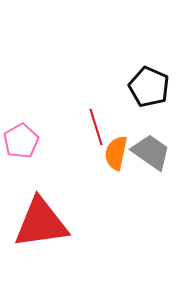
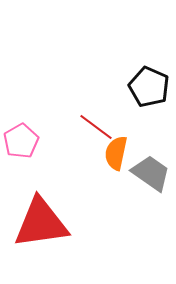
red line: rotated 36 degrees counterclockwise
gray trapezoid: moved 21 px down
